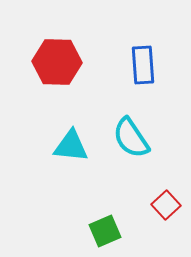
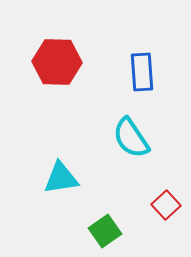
blue rectangle: moved 1 px left, 7 px down
cyan triangle: moved 10 px left, 32 px down; rotated 15 degrees counterclockwise
green square: rotated 12 degrees counterclockwise
